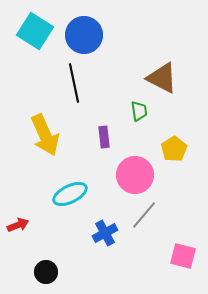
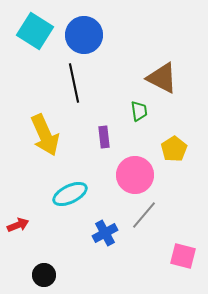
black circle: moved 2 px left, 3 px down
